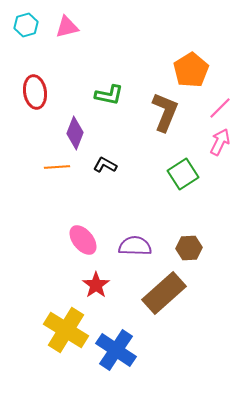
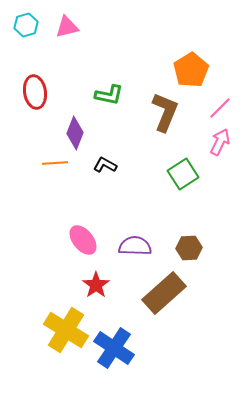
orange line: moved 2 px left, 4 px up
blue cross: moved 2 px left, 2 px up
